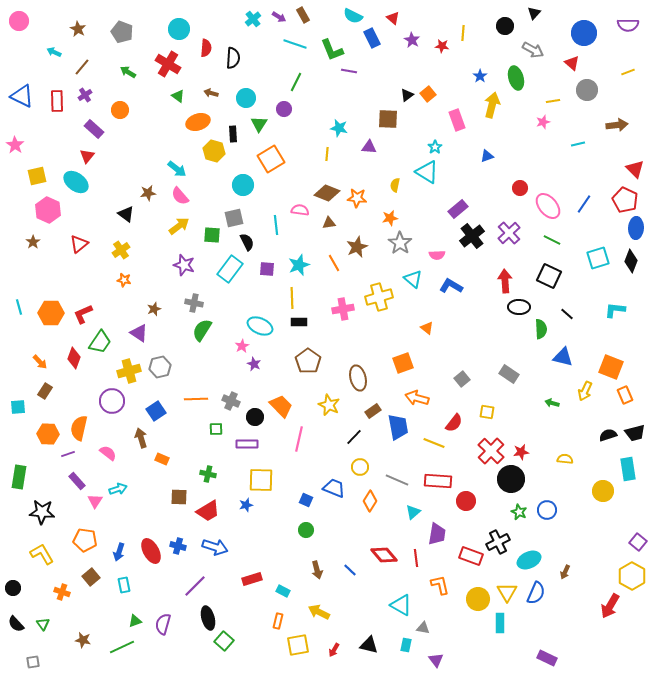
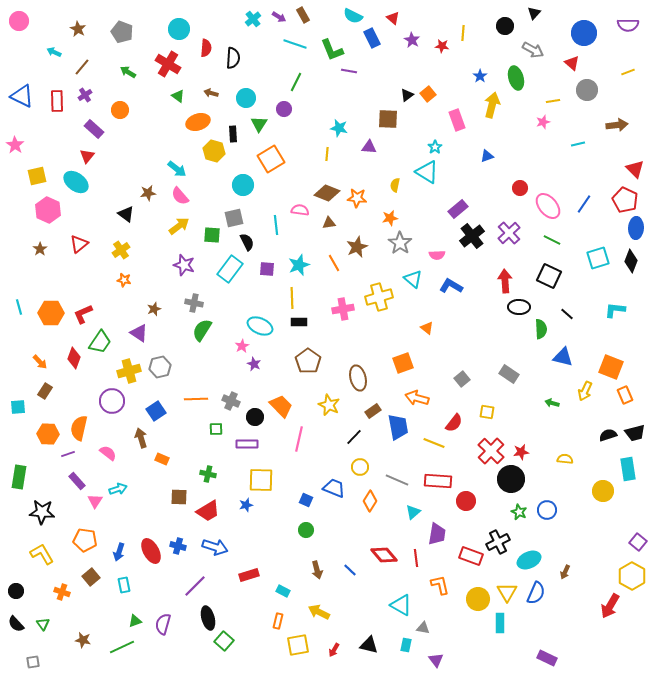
brown star at (33, 242): moved 7 px right, 7 px down
red rectangle at (252, 579): moved 3 px left, 4 px up
black circle at (13, 588): moved 3 px right, 3 px down
